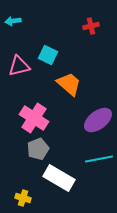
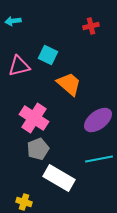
yellow cross: moved 1 px right, 4 px down
